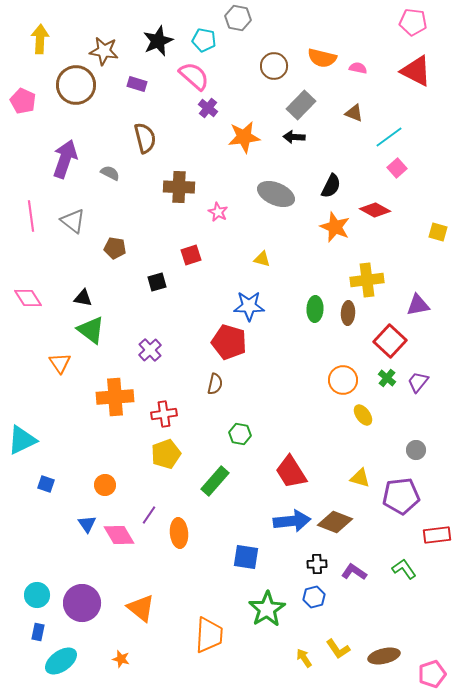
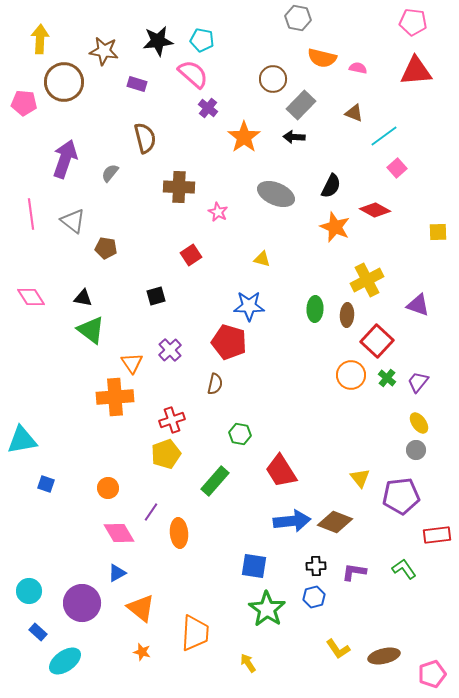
gray hexagon at (238, 18): moved 60 px right
cyan pentagon at (204, 40): moved 2 px left
black star at (158, 41): rotated 16 degrees clockwise
brown circle at (274, 66): moved 1 px left, 13 px down
red triangle at (416, 71): rotated 32 degrees counterclockwise
pink semicircle at (194, 76): moved 1 px left, 2 px up
brown circle at (76, 85): moved 12 px left, 3 px up
pink pentagon at (23, 101): moved 1 px right, 2 px down; rotated 20 degrees counterclockwise
orange star at (244, 137): rotated 28 degrees counterclockwise
cyan line at (389, 137): moved 5 px left, 1 px up
gray semicircle at (110, 173): rotated 78 degrees counterclockwise
pink line at (31, 216): moved 2 px up
yellow square at (438, 232): rotated 18 degrees counterclockwise
brown pentagon at (115, 248): moved 9 px left
red square at (191, 255): rotated 15 degrees counterclockwise
yellow cross at (367, 280): rotated 20 degrees counterclockwise
black square at (157, 282): moved 1 px left, 14 px down
pink diamond at (28, 298): moved 3 px right, 1 px up
purple triangle at (418, 305): rotated 30 degrees clockwise
brown ellipse at (348, 313): moved 1 px left, 2 px down
red square at (390, 341): moved 13 px left
purple cross at (150, 350): moved 20 px right
orange triangle at (60, 363): moved 72 px right
orange circle at (343, 380): moved 8 px right, 5 px up
red cross at (164, 414): moved 8 px right, 6 px down; rotated 10 degrees counterclockwise
yellow ellipse at (363, 415): moved 56 px right, 8 px down
cyan triangle at (22, 440): rotated 16 degrees clockwise
red trapezoid at (291, 472): moved 10 px left, 1 px up
yellow triangle at (360, 478): rotated 35 degrees clockwise
orange circle at (105, 485): moved 3 px right, 3 px down
purple line at (149, 515): moved 2 px right, 3 px up
blue triangle at (87, 524): moved 30 px right, 49 px down; rotated 36 degrees clockwise
pink diamond at (119, 535): moved 2 px up
blue square at (246, 557): moved 8 px right, 9 px down
black cross at (317, 564): moved 1 px left, 2 px down
purple L-shape at (354, 572): rotated 25 degrees counterclockwise
cyan circle at (37, 595): moved 8 px left, 4 px up
green star at (267, 609): rotated 6 degrees counterclockwise
blue rectangle at (38, 632): rotated 60 degrees counterclockwise
orange trapezoid at (209, 635): moved 14 px left, 2 px up
yellow arrow at (304, 658): moved 56 px left, 5 px down
orange star at (121, 659): moved 21 px right, 7 px up
cyan ellipse at (61, 661): moved 4 px right
